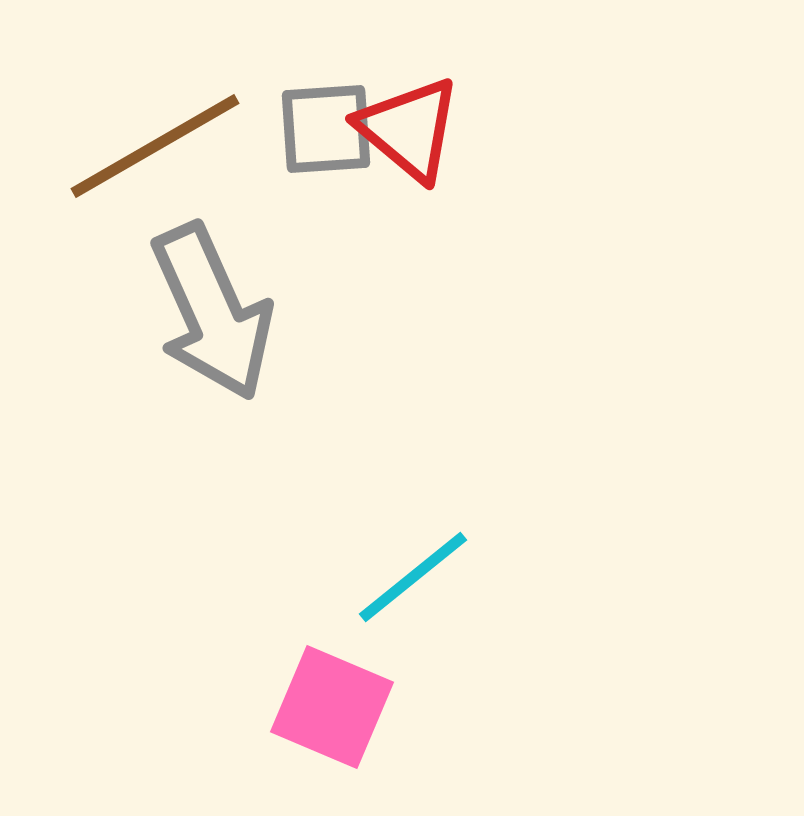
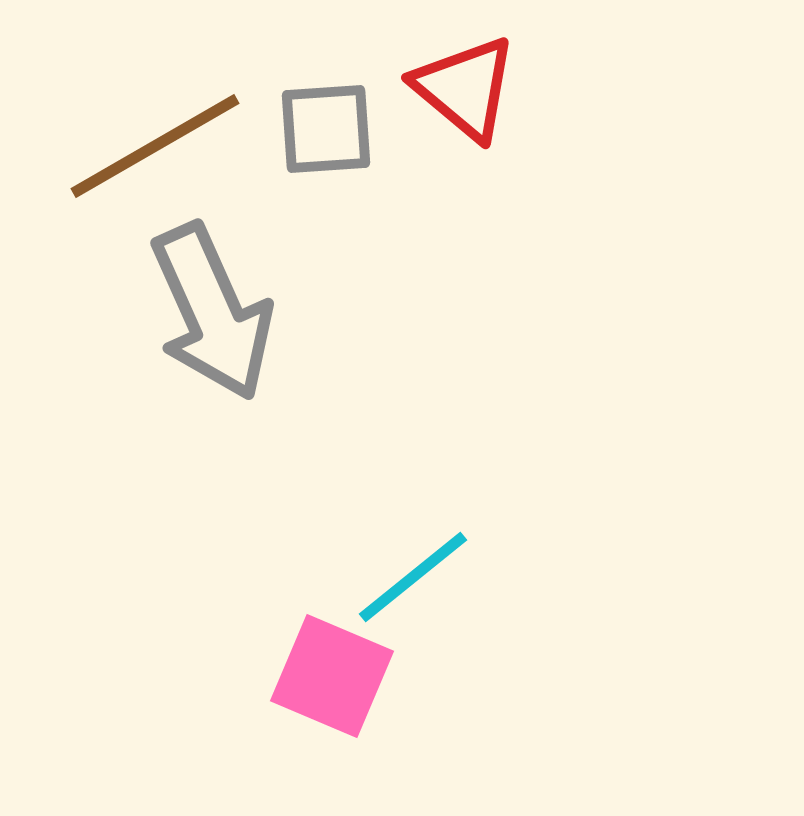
red triangle: moved 56 px right, 41 px up
pink square: moved 31 px up
